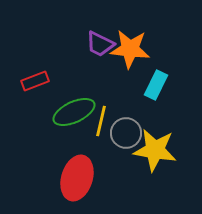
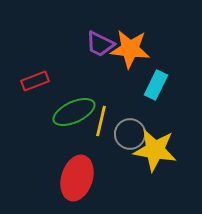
gray circle: moved 4 px right, 1 px down
